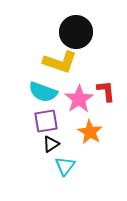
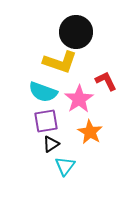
red L-shape: moved 10 px up; rotated 20 degrees counterclockwise
